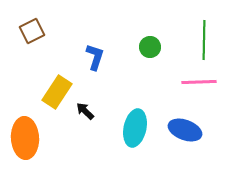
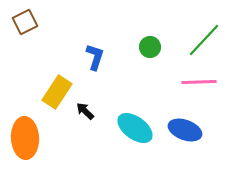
brown square: moved 7 px left, 9 px up
green line: rotated 42 degrees clockwise
cyan ellipse: rotated 66 degrees counterclockwise
